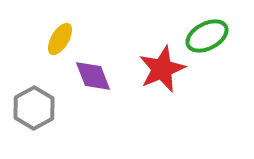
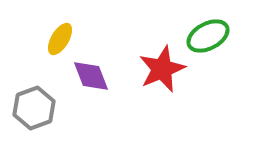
green ellipse: moved 1 px right
purple diamond: moved 2 px left
gray hexagon: rotated 9 degrees clockwise
